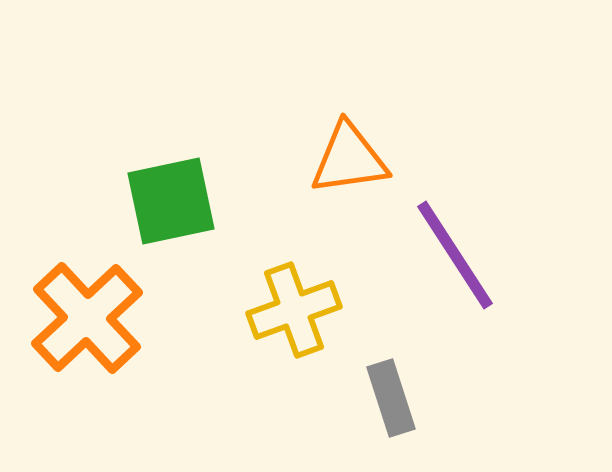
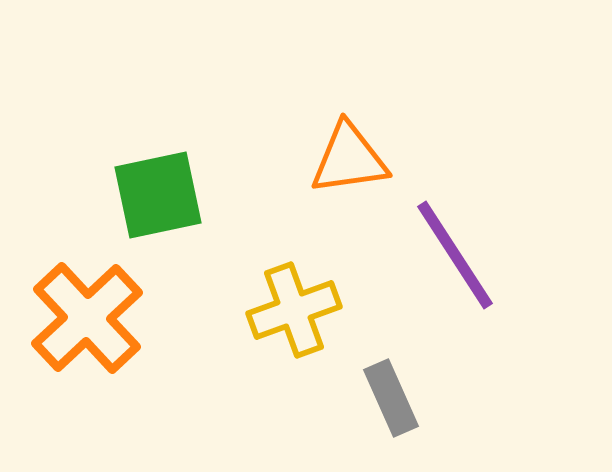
green square: moved 13 px left, 6 px up
gray rectangle: rotated 6 degrees counterclockwise
